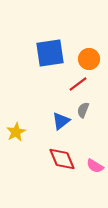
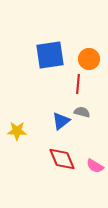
blue square: moved 2 px down
red line: rotated 48 degrees counterclockwise
gray semicircle: moved 1 px left, 2 px down; rotated 84 degrees clockwise
yellow star: moved 1 px right, 1 px up; rotated 30 degrees clockwise
